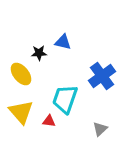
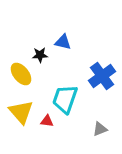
black star: moved 1 px right, 2 px down
red triangle: moved 2 px left
gray triangle: rotated 21 degrees clockwise
